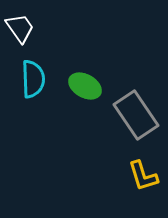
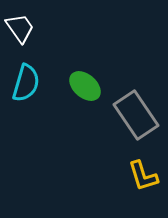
cyan semicircle: moved 7 px left, 4 px down; rotated 18 degrees clockwise
green ellipse: rotated 12 degrees clockwise
